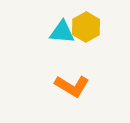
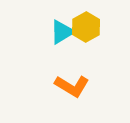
cyan triangle: rotated 36 degrees counterclockwise
